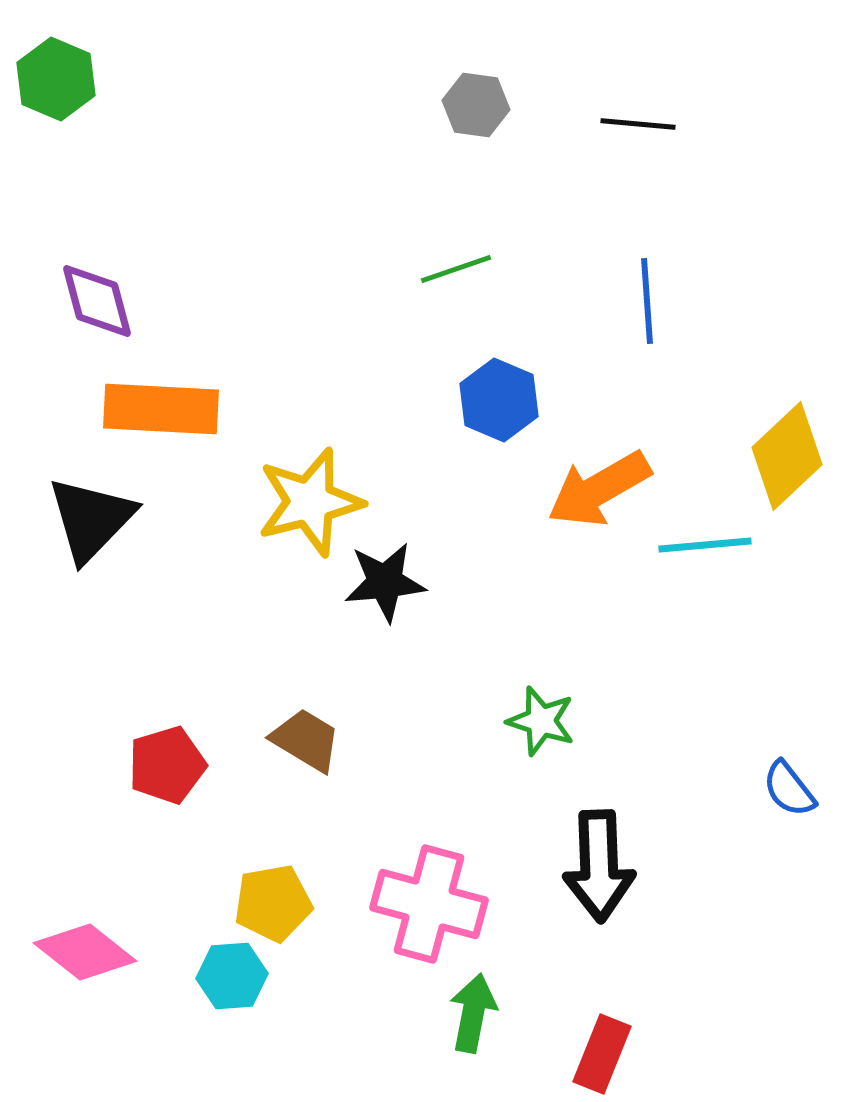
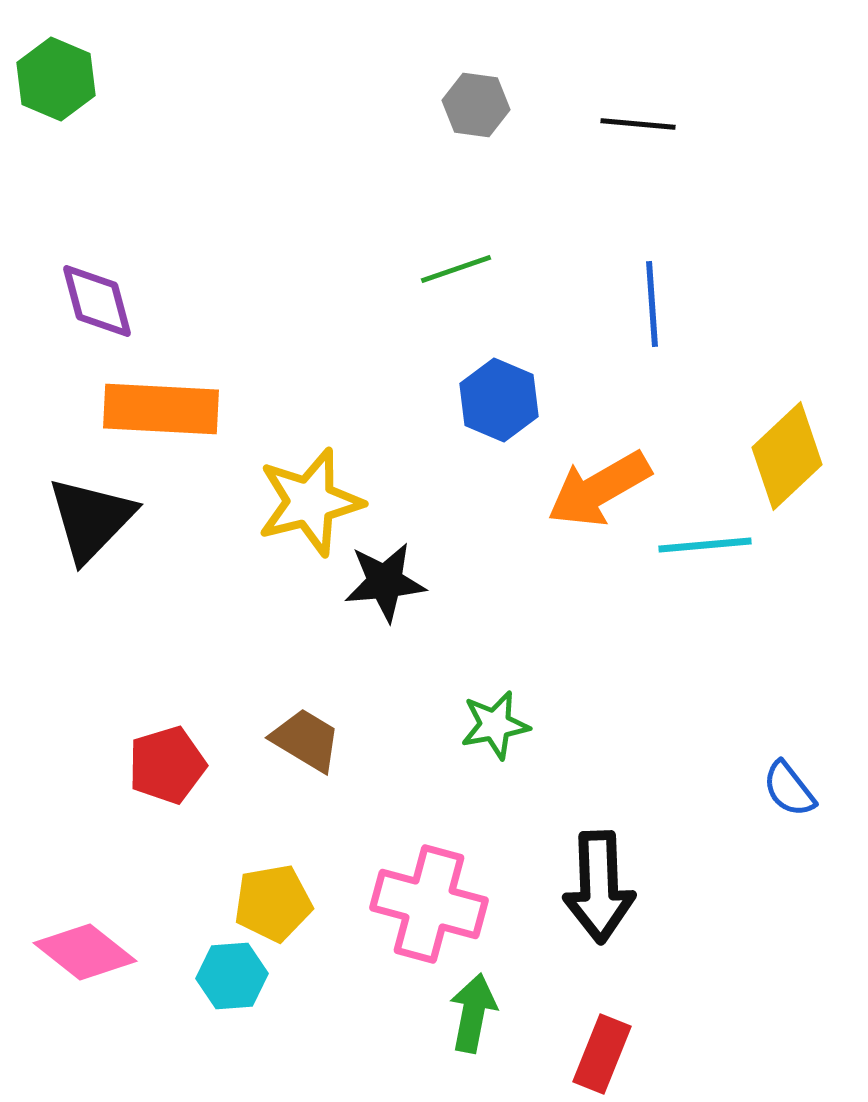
blue line: moved 5 px right, 3 px down
green star: moved 46 px left, 4 px down; rotated 28 degrees counterclockwise
black arrow: moved 21 px down
